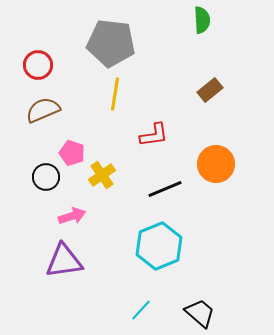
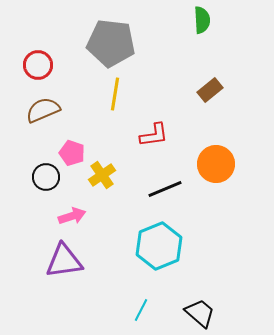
cyan line: rotated 15 degrees counterclockwise
